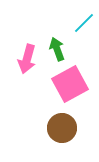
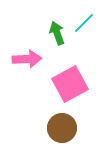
green arrow: moved 16 px up
pink arrow: rotated 108 degrees counterclockwise
